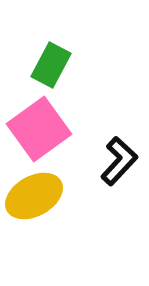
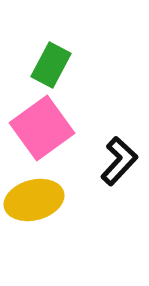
pink square: moved 3 px right, 1 px up
yellow ellipse: moved 4 px down; rotated 14 degrees clockwise
